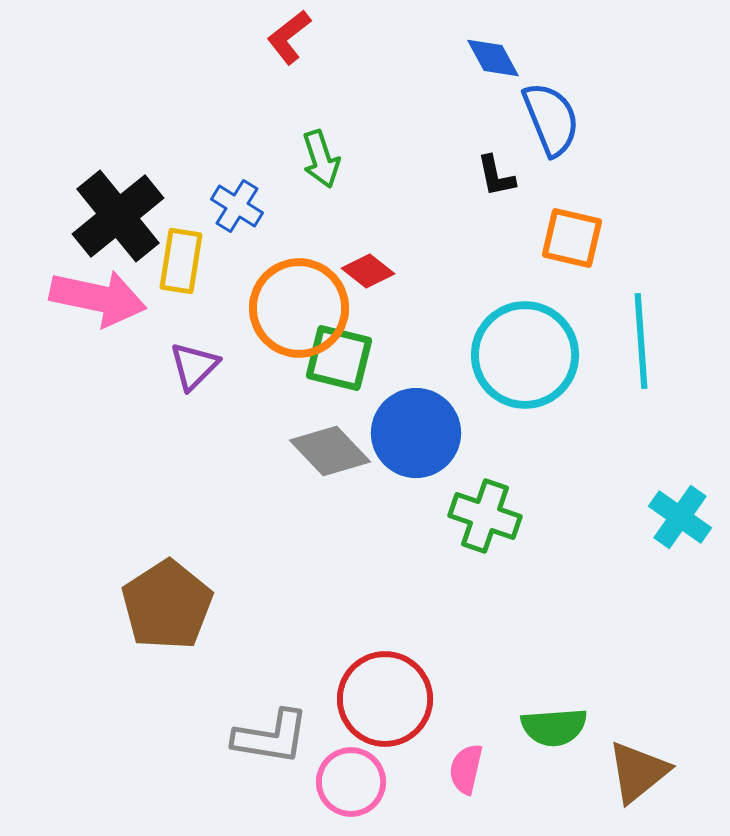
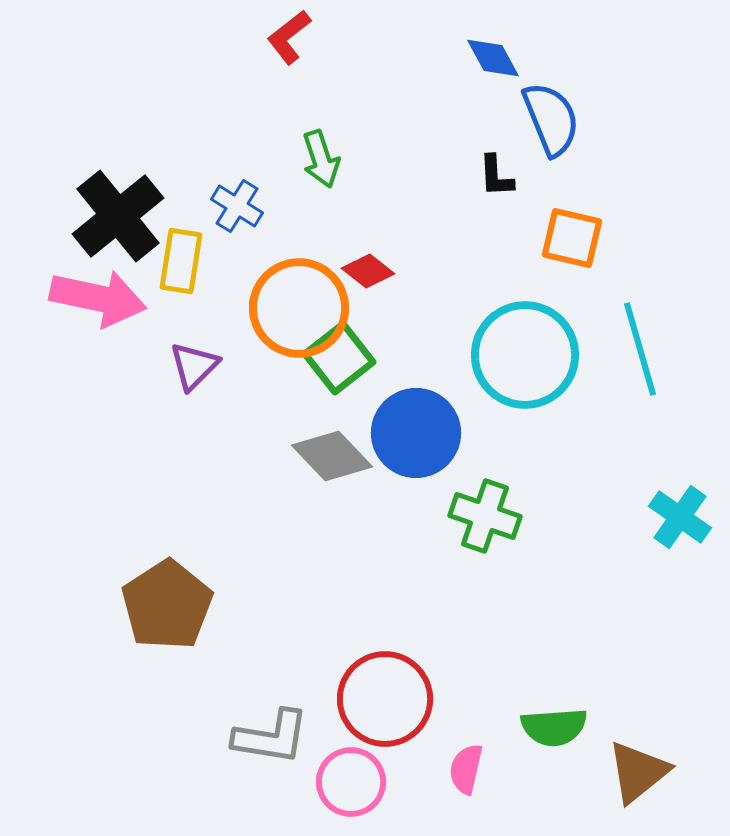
black L-shape: rotated 9 degrees clockwise
cyan line: moved 1 px left, 8 px down; rotated 12 degrees counterclockwise
green square: rotated 38 degrees clockwise
gray diamond: moved 2 px right, 5 px down
